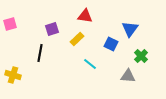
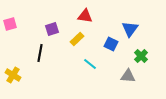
yellow cross: rotated 14 degrees clockwise
